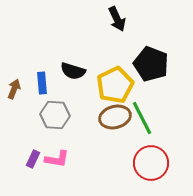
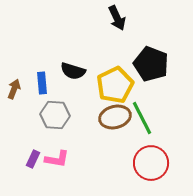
black arrow: moved 1 px up
